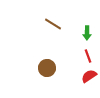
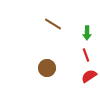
red line: moved 2 px left, 1 px up
